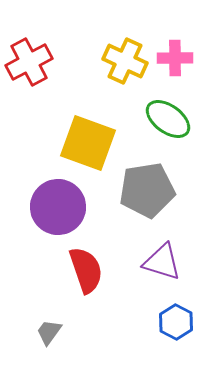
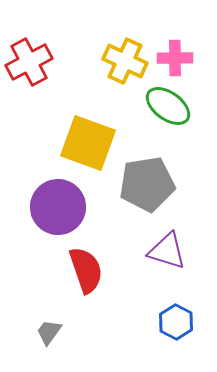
green ellipse: moved 13 px up
gray pentagon: moved 6 px up
purple triangle: moved 5 px right, 11 px up
